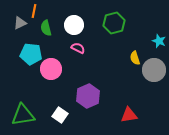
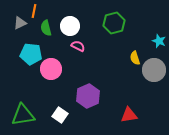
white circle: moved 4 px left, 1 px down
pink semicircle: moved 2 px up
